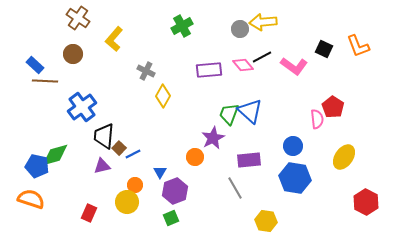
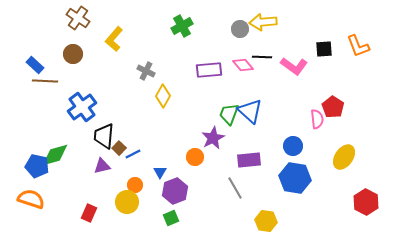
black square at (324, 49): rotated 30 degrees counterclockwise
black line at (262, 57): rotated 30 degrees clockwise
